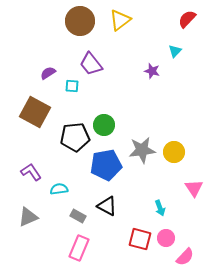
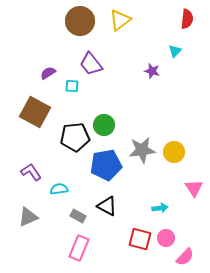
red semicircle: rotated 144 degrees clockwise
cyan arrow: rotated 77 degrees counterclockwise
